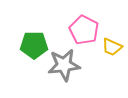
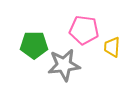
pink pentagon: rotated 20 degrees counterclockwise
yellow trapezoid: rotated 70 degrees clockwise
